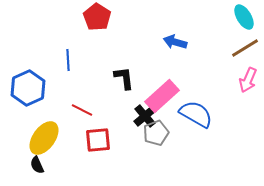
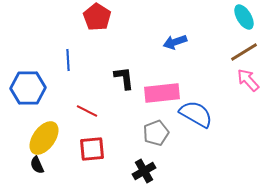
blue arrow: rotated 35 degrees counterclockwise
brown line: moved 1 px left, 4 px down
pink arrow: rotated 115 degrees clockwise
blue hexagon: rotated 24 degrees clockwise
pink rectangle: moved 3 px up; rotated 36 degrees clockwise
red line: moved 5 px right, 1 px down
black cross: moved 1 px left, 55 px down; rotated 10 degrees clockwise
red square: moved 6 px left, 9 px down
